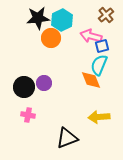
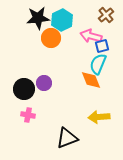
cyan semicircle: moved 1 px left, 1 px up
black circle: moved 2 px down
